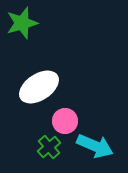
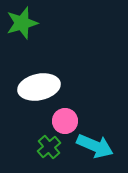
white ellipse: rotated 21 degrees clockwise
